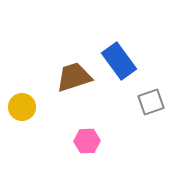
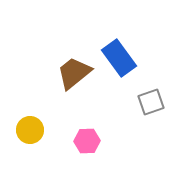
blue rectangle: moved 3 px up
brown trapezoid: moved 4 px up; rotated 21 degrees counterclockwise
yellow circle: moved 8 px right, 23 px down
